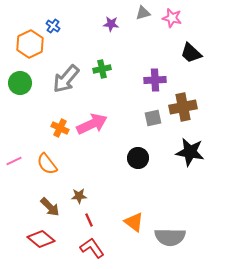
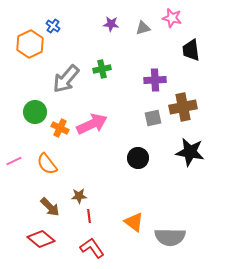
gray triangle: moved 15 px down
black trapezoid: moved 3 px up; rotated 40 degrees clockwise
green circle: moved 15 px right, 29 px down
red line: moved 4 px up; rotated 16 degrees clockwise
